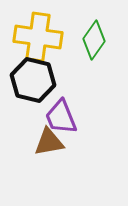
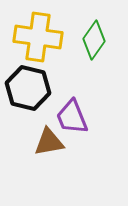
black hexagon: moved 5 px left, 8 px down
purple trapezoid: moved 11 px right
